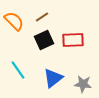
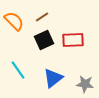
gray star: moved 2 px right
